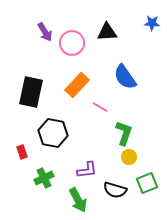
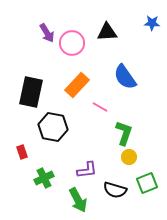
purple arrow: moved 2 px right, 1 px down
black hexagon: moved 6 px up
